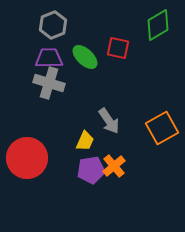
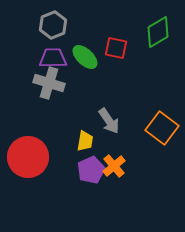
green diamond: moved 7 px down
red square: moved 2 px left
purple trapezoid: moved 4 px right
orange square: rotated 24 degrees counterclockwise
yellow trapezoid: rotated 15 degrees counterclockwise
red circle: moved 1 px right, 1 px up
purple pentagon: rotated 16 degrees counterclockwise
